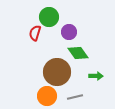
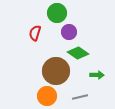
green circle: moved 8 px right, 4 px up
green diamond: rotated 20 degrees counterclockwise
brown circle: moved 1 px left, 1 px up
green arrow: moved 1 px right, 1 px up
gray line: moved 5 px right
